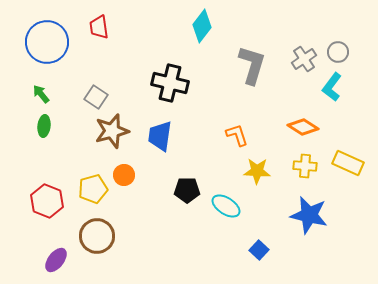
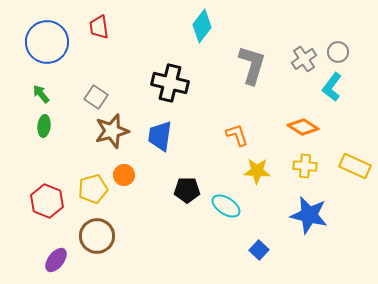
yellow rectangle: moved 7 px right, 3 px down
